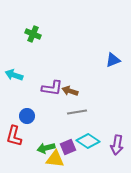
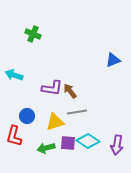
brown arrow: rotated 35 degrees clockwise
purple square: moved 4 px up; rotated 28 degrees clockwise
yellow triangle: moved 37 px up; rotated 24 degrees counterclockwise
